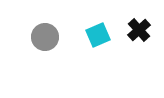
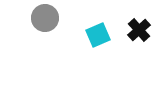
gray circle: moved 19 px up
